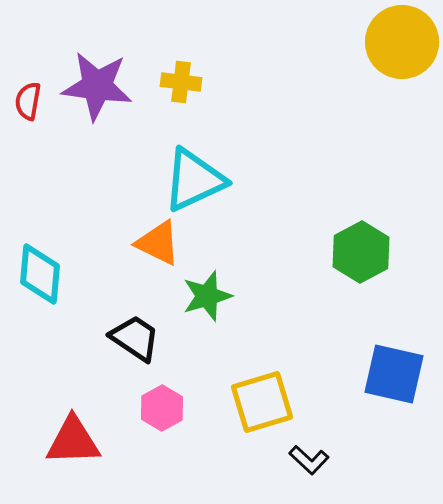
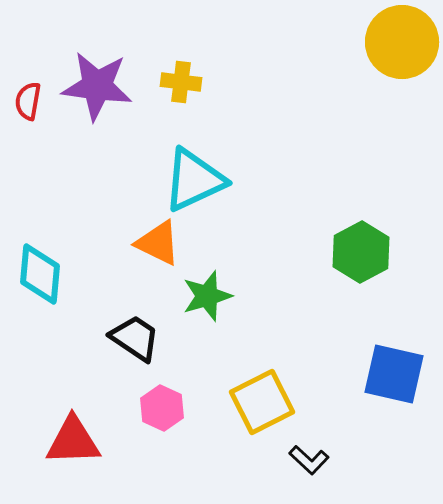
yellow square: rotated 10 degrees counterclockwise
pink hexagon: rotated 6 degrees counterclockwise
